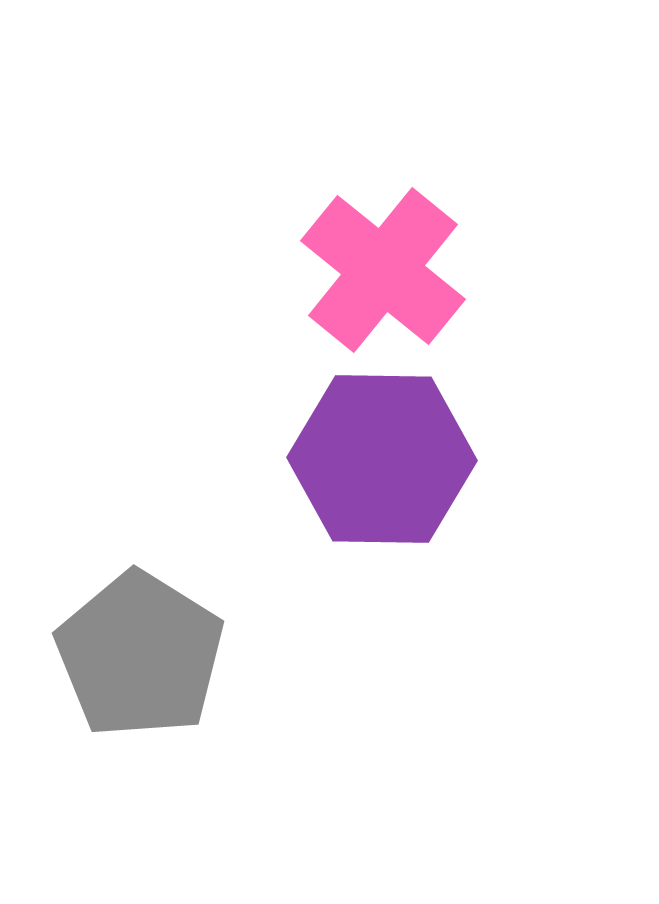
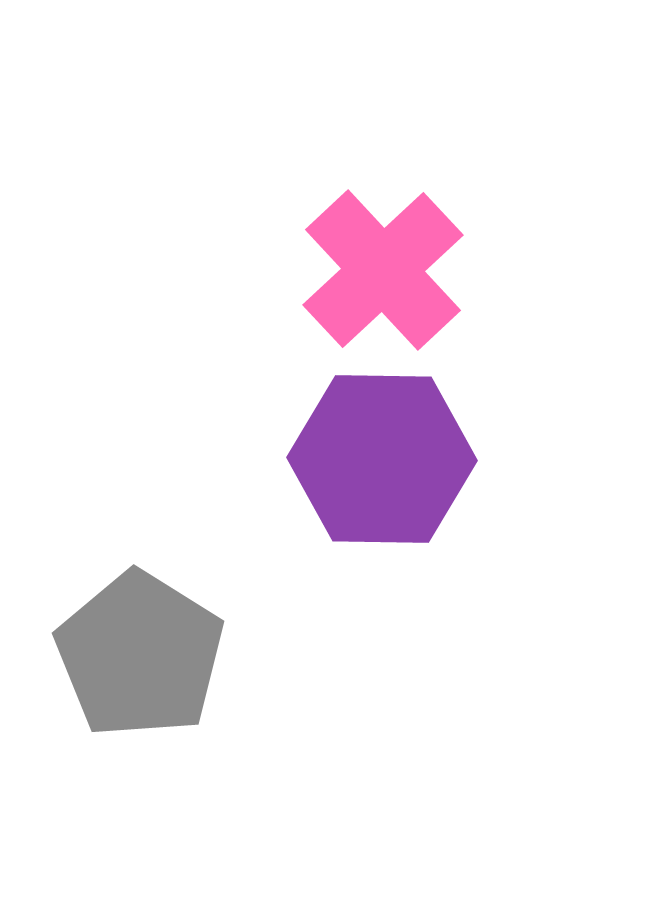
pink cross: rotated 8 degrees clockwise
